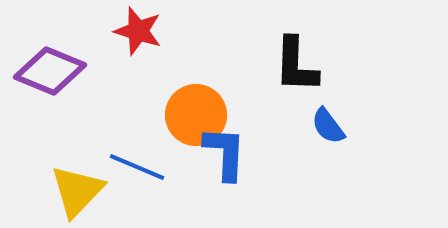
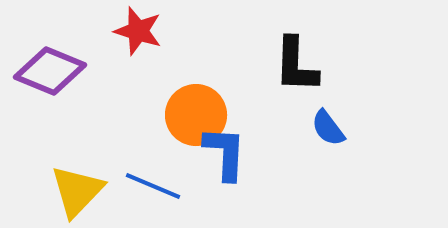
blue semicircle: moved 2 px down
blue line: moved 16 px right, 19 px down
